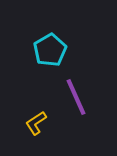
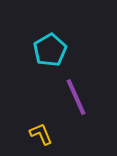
yellow L-shape: moved 5 px right, 11 px down; rotated 100 degrees clockwise
